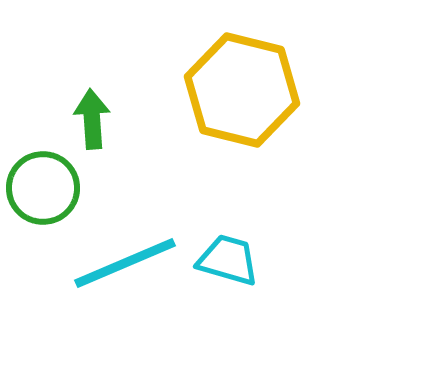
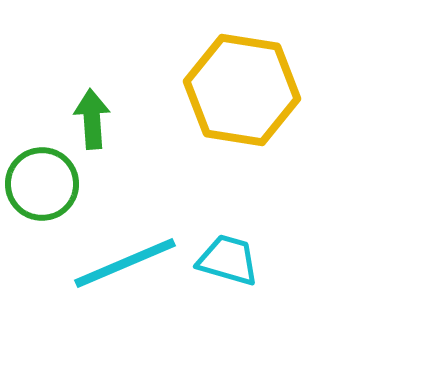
yellow hexagon: rotated 5 degrees counterclockwise
green circle: moved 1 px left, 4 px up
